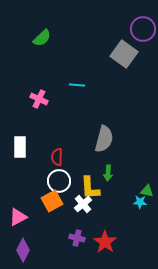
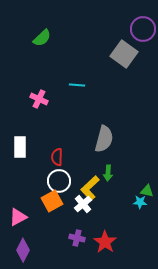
yellow L-shape: rotated 50 degrees clockwise
